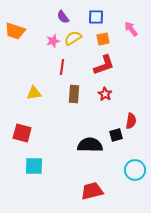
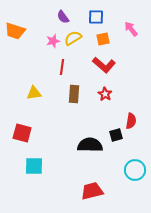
red L-shape: rotated 60 degrees clockwise
